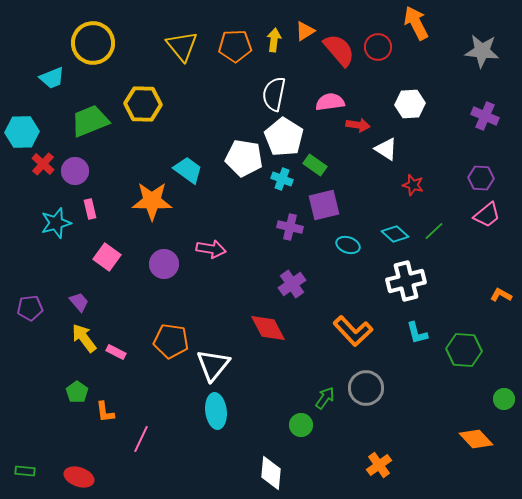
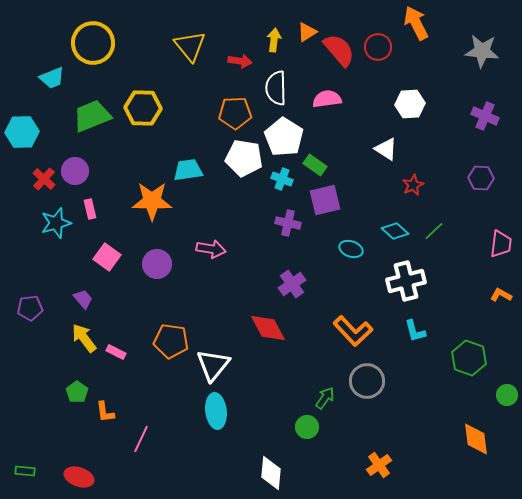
orange triangle at (305, 31): moved 2 px right, 1 px down
yellow triangle at (182, 46): moved 8 px right
orange pentagon at (235, 46): moved 67 px down
white semicircle at (274, 94): moved 2 px right, 6 px up; rotated 12 degrees counterclockwise
pink semicircle at (330, 102): moved 3 px left, 3 px up
yellow hexagon at (143, 104): moved 4 px down
green trapezoid at (90, 121): moved 2 px right, 5 px up
red arrow at (358, 125): moved 118 px left, 64 px up
red cross at (43, 164): moved 1 px right, 15 px down
cyan trapezoid at (188, 170): rotated 44 degrees counterclockwise
red star at (413, 185): rotated 30 degrees clockwise
purple square at (324, 205): moved 1 px right, 5 px up
pink trapezoid at (487, 215): moved 14 px right, 29 px down; rotated 44 degrees counterclockwise
purple cross at (290, 227): moved 2 px left, 4 px up
cyan diamond at (395, 234): moved 3 px up
cyan ellipse at (348, 245): moved 3 px right, 4 px down
purple circle at (164, 264): moved 7 px left
purple trapezoid at (79, 302): moved 4 px right, 3 px up
cyan L-shape at (417, 333): moved 2 px left, 2 px up
green hexagon at (464, 350): moved 5 px right, 8 px down; rotated 16 degrees clockwise
gray circle at (366, 388): moved 1 px right, 7 px up
green circle at (504, 399): moved 3 px right, 4 px up
green circle at (301, 425): moved 6 px right, 2 px down
orange diamond at (476, 439): rotated 36 degrees clockwise
